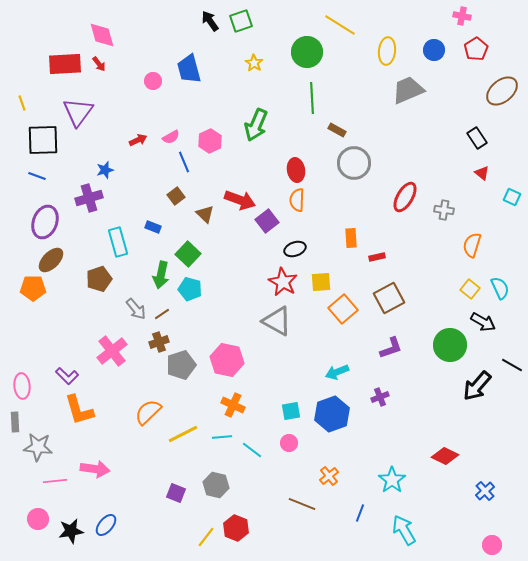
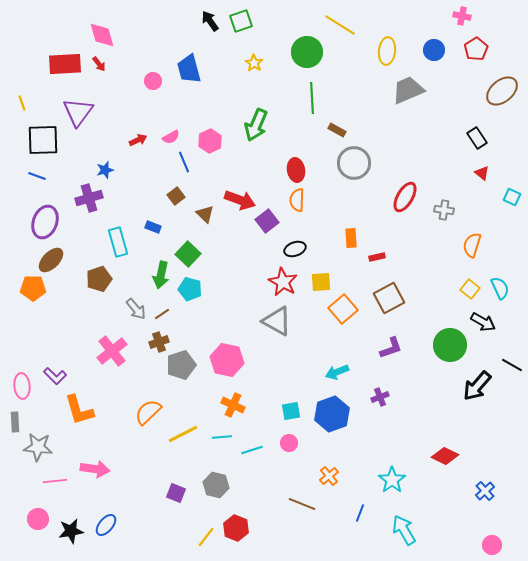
purple L-shape at (67, 376): moved 12 px left
cyan line at (252, 450): rotated 55 degrees counterclockwise
